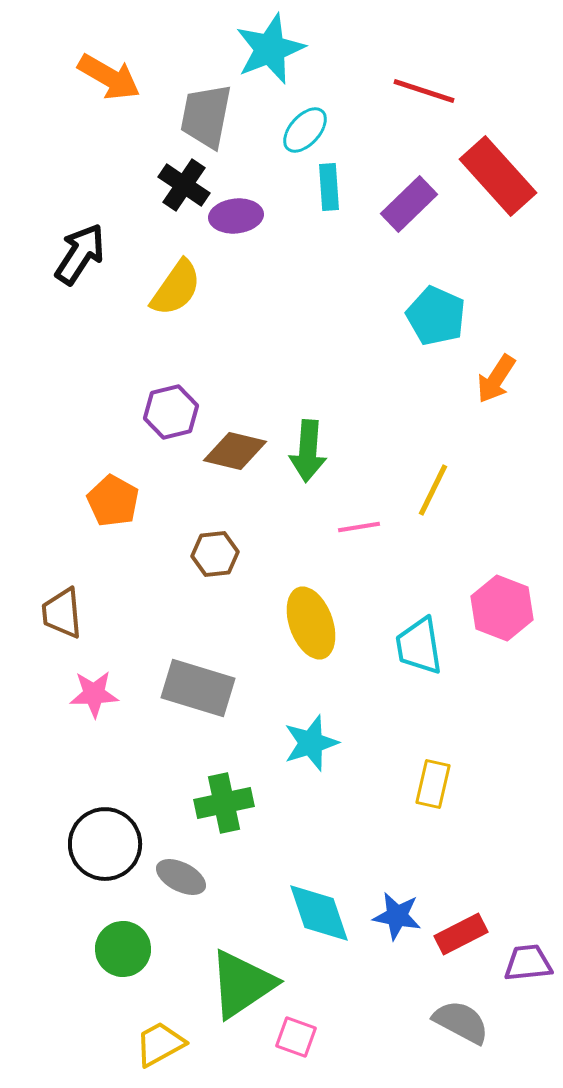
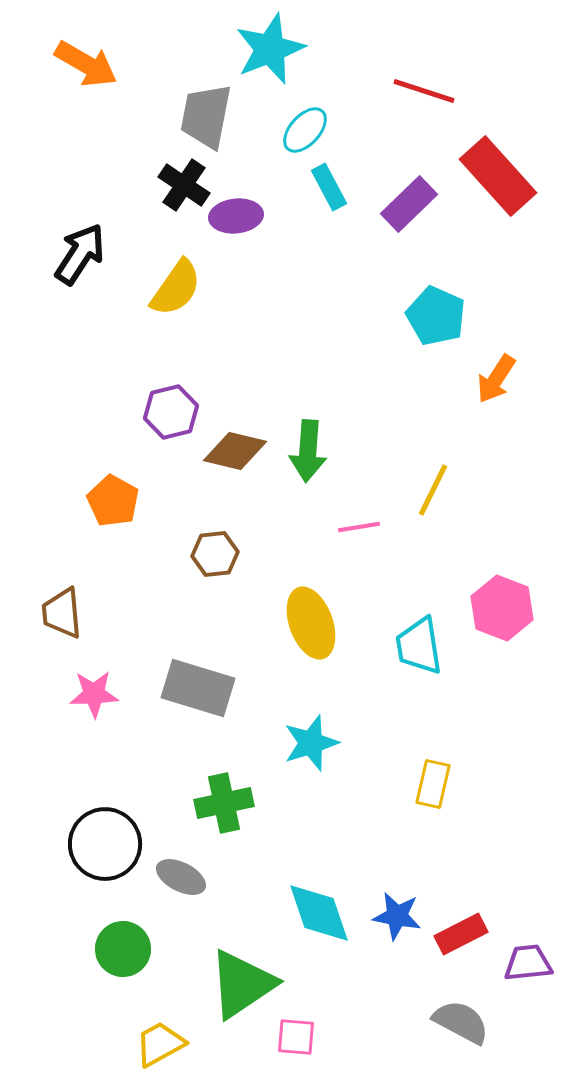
orange arrow at (109, 77): moved 23 px left, 13 px up
cyan rectangle at (329, 187): rotated 24 degrees counterclockwise
pink square at (296, 1037): rotated 15 degrees counterclockwise
